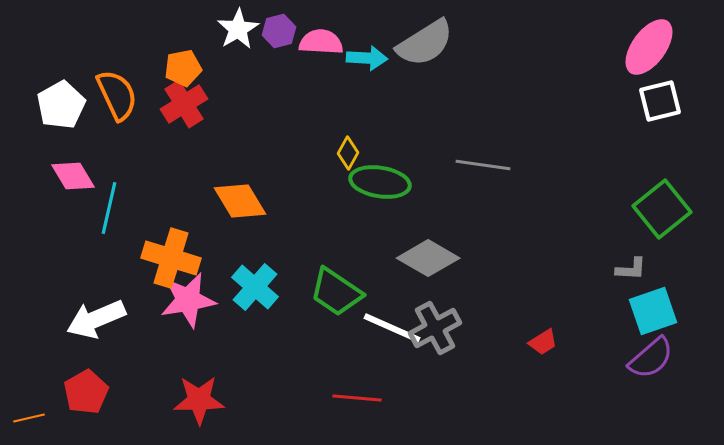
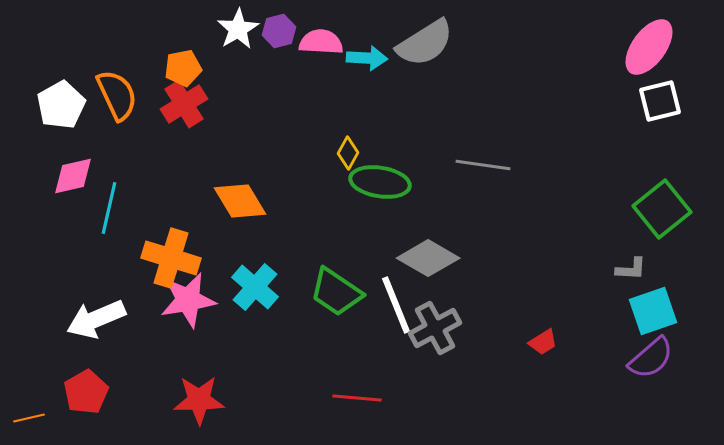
pink diamond: rotated 72 degrees counterclockwise
white line: moved 4 px right, 23 px up; rotated 44 degrees clockwise
